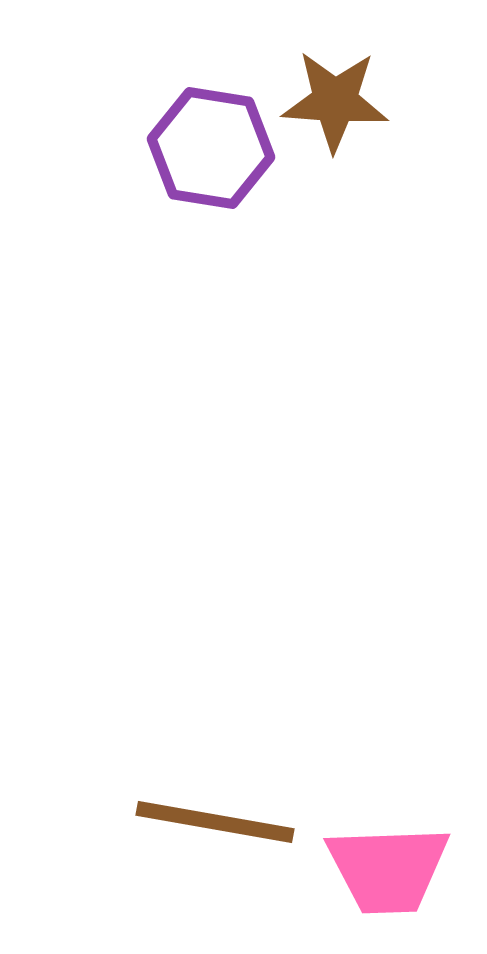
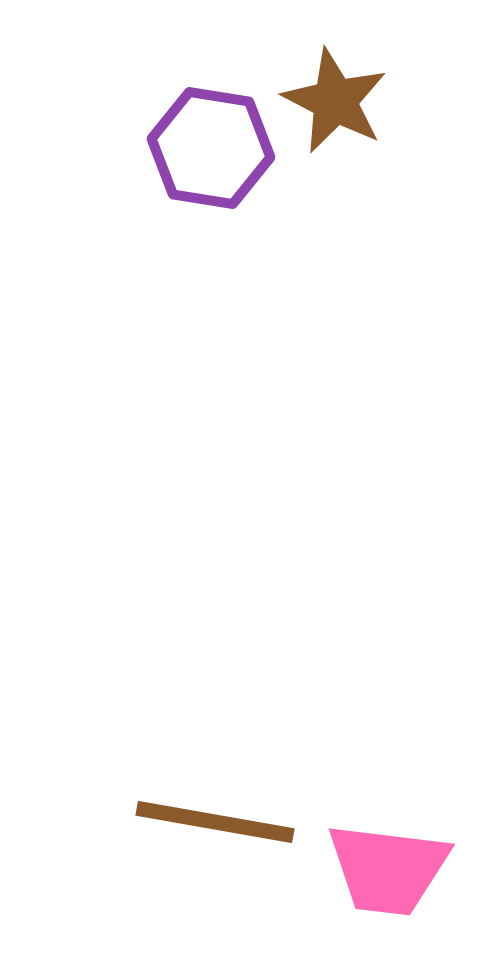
brown star: rotated 23 degrees clockwise
pink trapezoid: rotated 9 degrees clockwise
